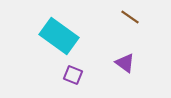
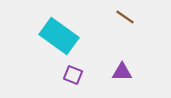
brown line: moved 5 px left
purple triangle: moved 3 px left, 9 px down; rotated 35 degrees counterclockwise
